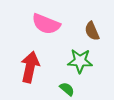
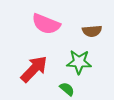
brown semicircle: rotated 72 degrees counterclockwise
green star: moved 1 px left, 1 px down
red arrow: moved 4 px right, 2 px down; rotated 32 degrees clockwise
